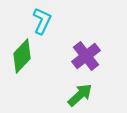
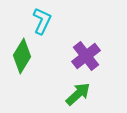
green diamond: rotated 12 degrees counterclockwise
green arrow: moved 2 px left, 1 px up
